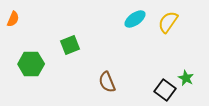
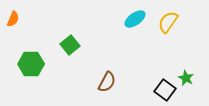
green square: rotated 18 degrees counterclockwise
brown semicircle: rotated 130 degrees counterclockwise
